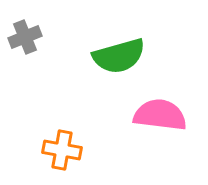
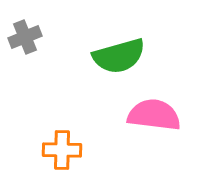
pink semicircle: moved 6 px left
orange cross: rotated 9 degrees counterclockwise
